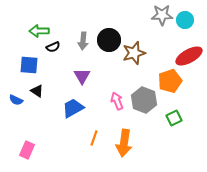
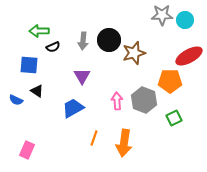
orange pentagon: rotated 20 degrees clockwise
pink arrow: rotated 18 degrees clockwise
